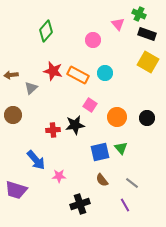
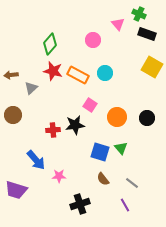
green diamond: moved 4 px right, 13 px down
yellow square: moved 4 px right, 5 px down
blue square: rotated 30 degrees clockwise
brown semicircle: moved 1 px right, 1 px up
